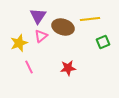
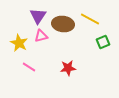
yellow line: rotated 36 degrees clockwise
brown ellipse: moved 3 px up; rotated 10 degrees counterclockwise
pink triangle: rotated 24 degrees clockwise
yellow star: rotated 24 degrees counterclockwise
pink line: rotated 32 degrees counterclockwise
